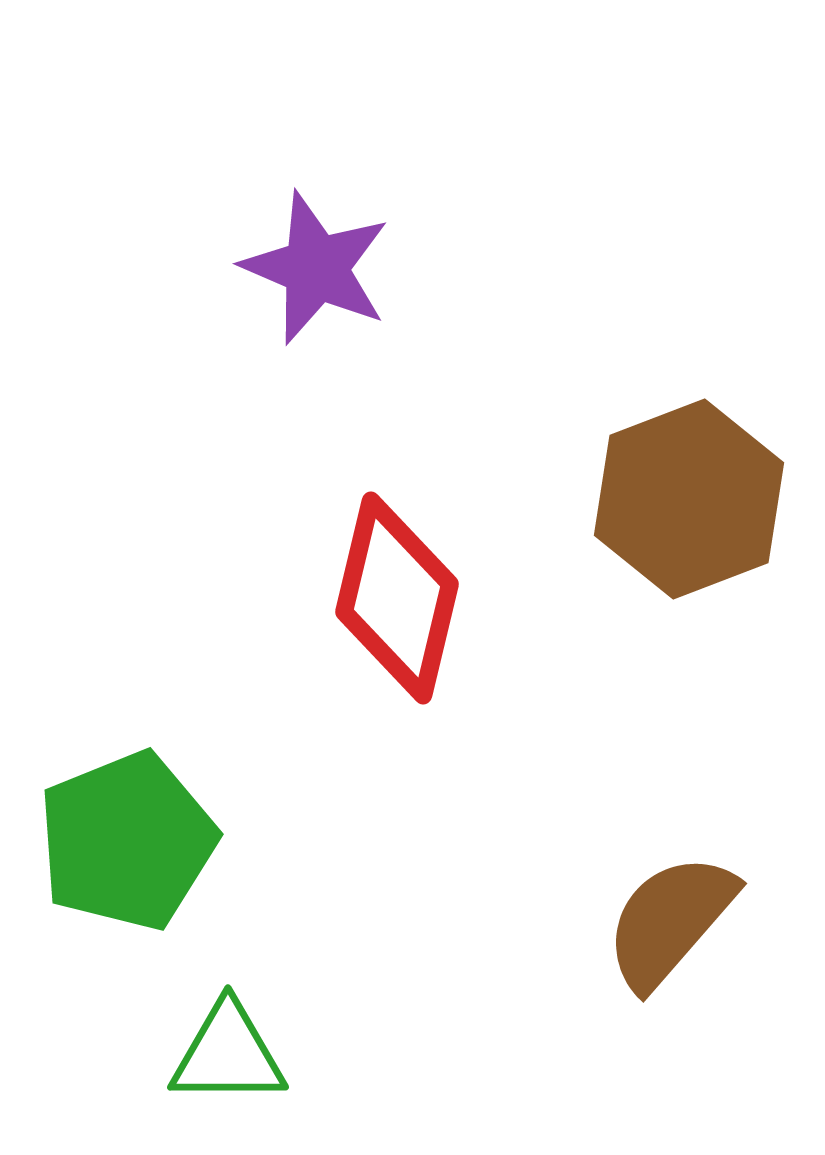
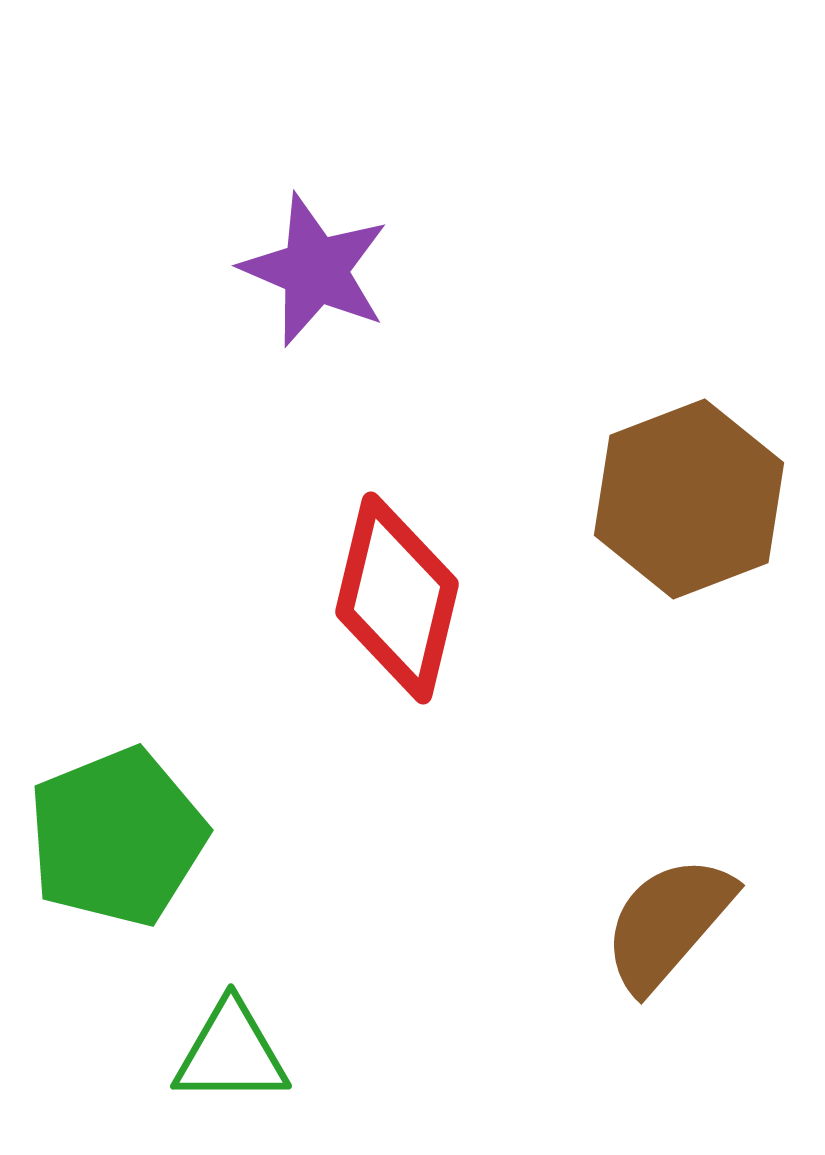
purple star: moved 1 px left, 2 px down
green pentagon: moved 10 px left, 4 px up
brown semicircle: moved 2 px left, 2 px down
green triangle: moved 3 px right, 1 px up
